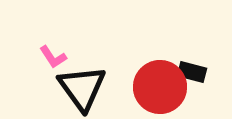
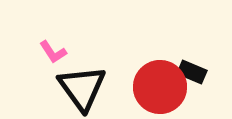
pink L-shape: moved 5 px up
black rectangle: rotated 8 degrees clockwise
